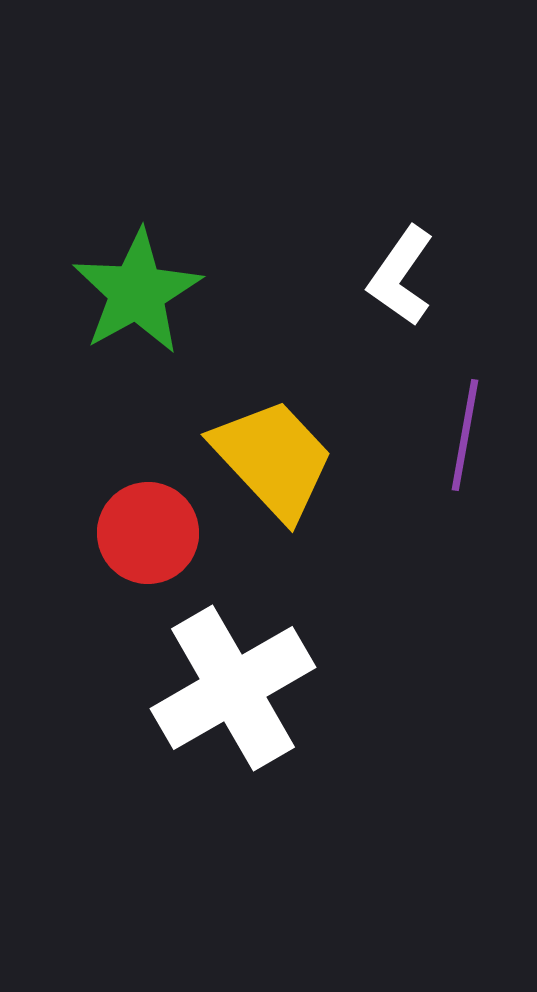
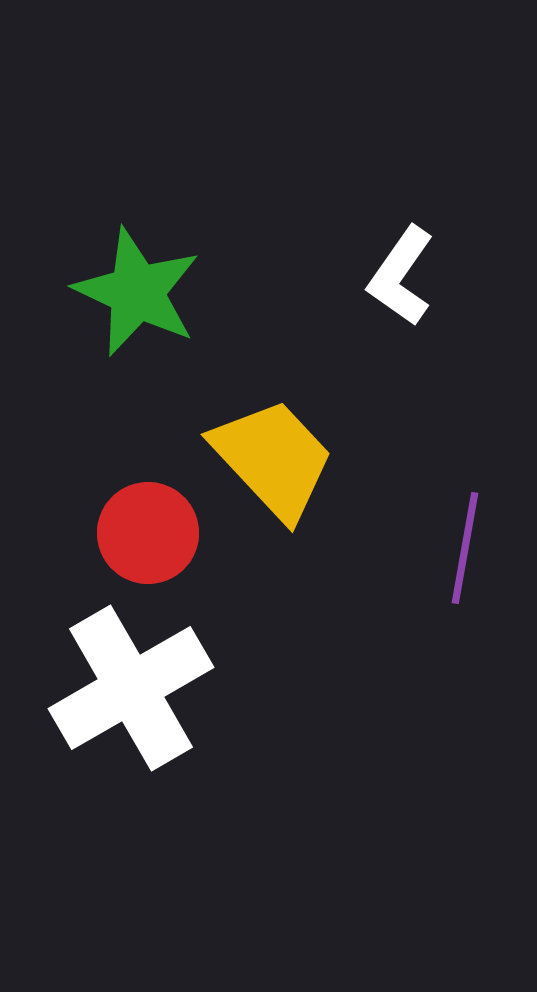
green star: rotated 18 degrees counterclockwise
purple line: moved 113 px down
white cross: moved 102 px left
